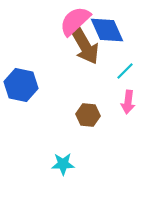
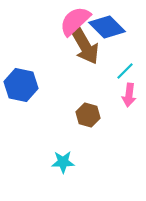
blue diamond: moved 3 px up; rotated 21 degrees counterclockwise
pink arrow: moved 1 px right, 7 px up
brown hexagon: rotated 10 degrees clockwise
cyan star: moved 2 px up
